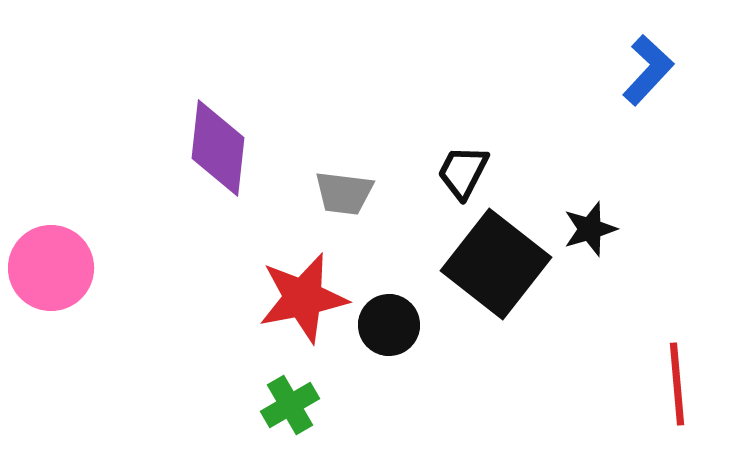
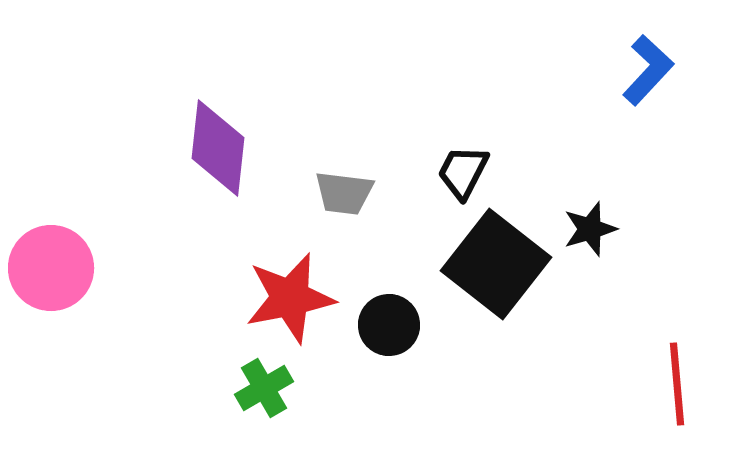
red star: moved 13 px left
green cross: moved 26 px left, 17 px up
